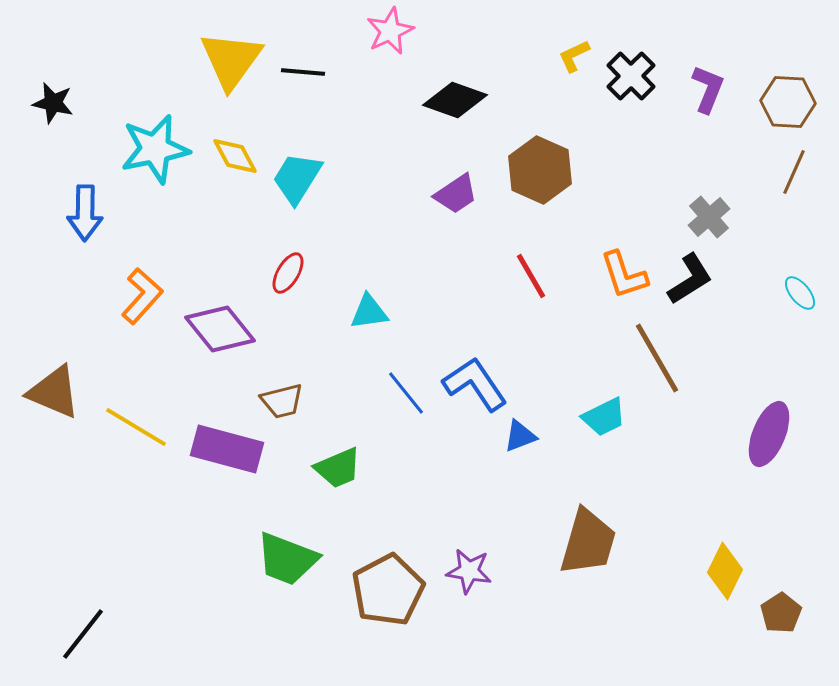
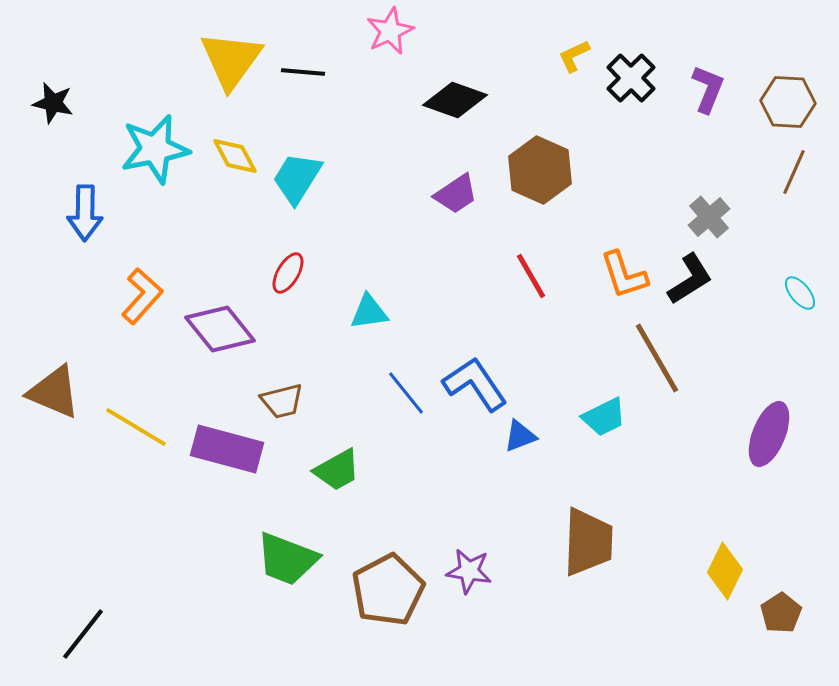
black cross at (631, 76): moved 2 px down
green trapezoid at (338, 468): moved 1 px left, 2 px down; rotated 6 degrees counterclockwise
brown trapezoid at (588, 542): rotated 14 degrees counterclockwise
